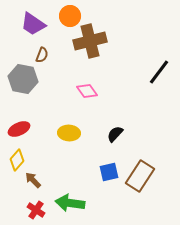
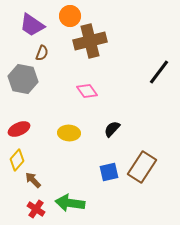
purple trapezoid: moved 1 px left, 1 px down
brown semicircle: moved 2 px up
black semicircle: moved 3 px left, 5 px up
brown rectangle: moved 2 px right, 9 px up
red cross: moved 1 px up
